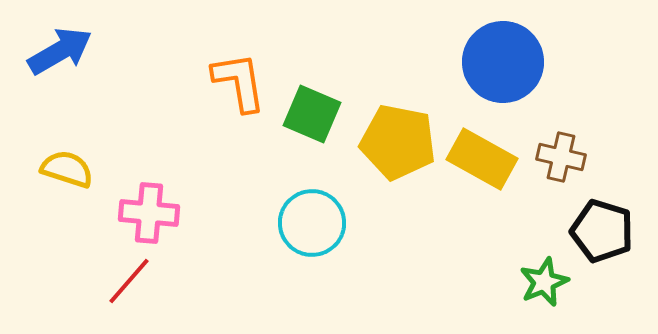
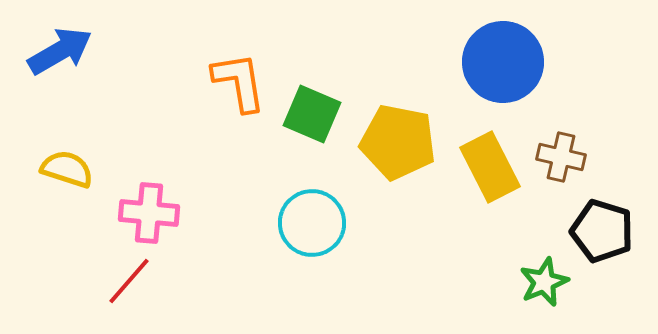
yellow rectangle: moved 8 px right, 8 px down; rotated 34 degrees clockwise
